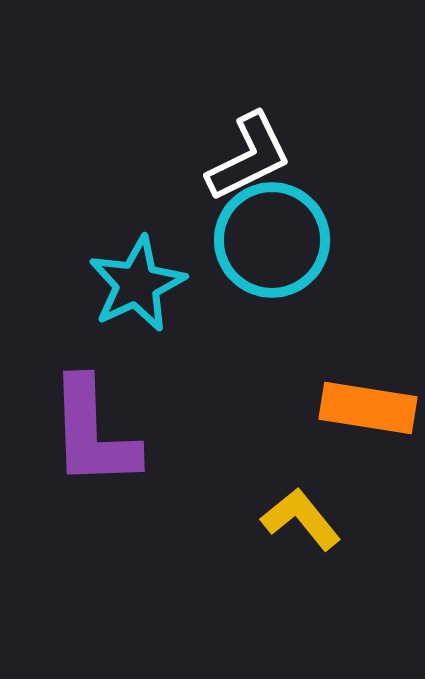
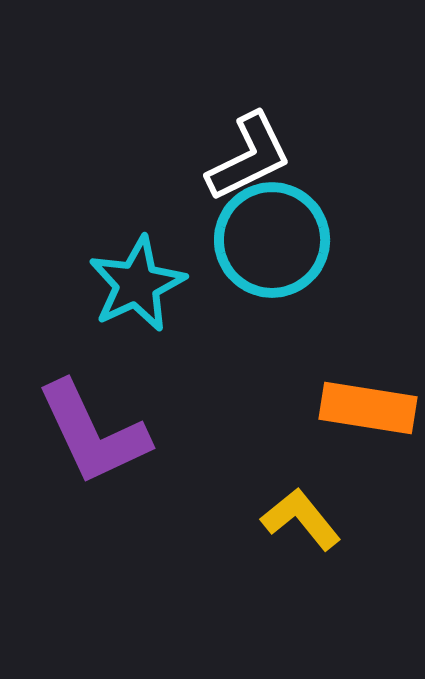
purple L-shape: rotated 23 degrees counterclockwise
